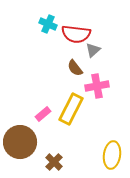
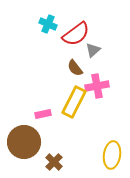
red semicircle: rotated 44 degrees counterclockwise
yellow rectangle: moved 3 px right, 7 px up
pink rectangle: rotated 28 degrees clockwise
brown circle: moved 4 px right
